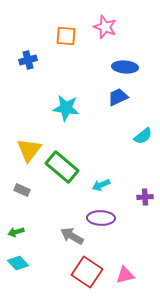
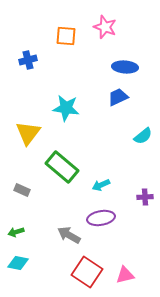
yellow triangle: moved 1 px left, 17 px up
purple ellipse: rotated 12 degrees counterclockwise
gray arrow: moved 3 px left, 1 px up
cyan diamond: rotated 35 degrees counterclockwise
